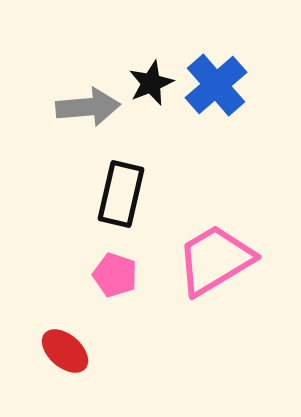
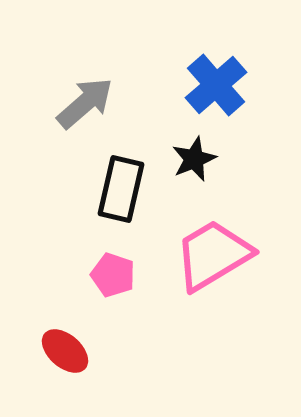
black star: moved 43 px right, 76 px down
gray arrow: moved 3 px left, 4 px up; rotated 36 degrees counterclockwise
black rectangle: moved 5 px up
pink trapezoid: moved 2 px left, 5 px up
pink pentagon: moved 2 px left
